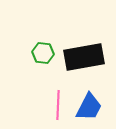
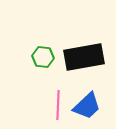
green hexagon: moved 4 px down
blue trapezoid: moved 2 px left, 1 px up; rotated 20 degrees clockwise
